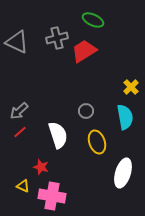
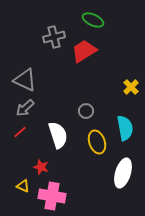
gray cross: moved 3 px left, 1 px up
gray triangle: moved 8 px right, 38 px down
gray arrow: moved 6 px right, 3 px up
cyan semicircle: moved 11 px down
